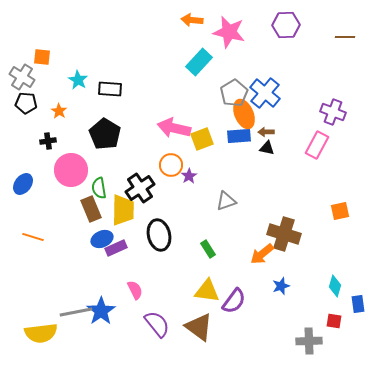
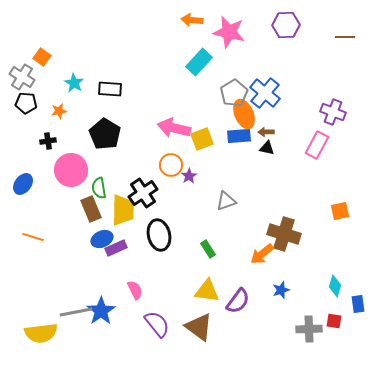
orange square at (42, 57): rotated 30 degrees clockwise
cyan star at (78, 80): moved 4 px left, 3 px down
orange star at (59, 111): rotated 28 degrees clockwise
black cross at (140, 188): moved 3 px right, 5 px down
blue star at (281, 286): moved 4 px down
purple semicircle at (234, 301): moved 4 px right
gray cross at (309, 341): moved 12 px up
